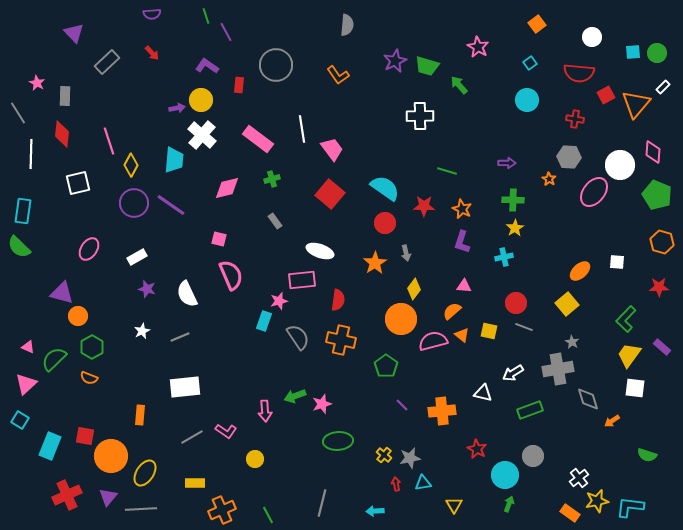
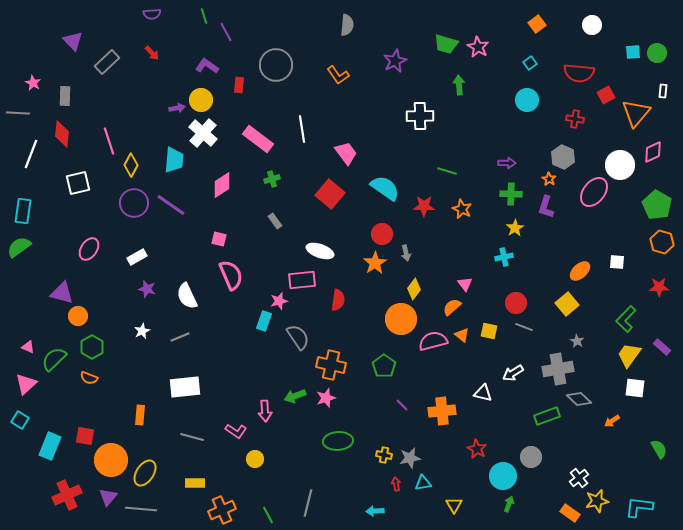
green line at (206, 16): moved 2 px left
purple triangle at (74, 33): moved 1 px left, 8 px down
white circle at (592, 37): moved 12 px up
green trapezoid at (427, 66): moved 19 px right, 22 px up
pink star at (37, 83): moved 4 px left
green arrow at (459, 85): rotated 36 degrees clockwise
white rectangle at (663, 87): moved 4 px down; rotated 40 degrees counterclockwise
orange triangle at (636, 104): moved 9 px down
gray line at (18, 113): rotated 55 degrees counterclockwise
white cross at (202, 135): moved 1 px right, 2 px up
pink trapezoid at (332, 149): moved 14 px right, 4 px down
pink diamond at (653, 152): rotated 60 degrees clockwise
white line at (31, 154): rotated 20 degrees clockwise
gray hexagon at (569, 157): moved 6 px left; rotated 20 degrees clockwise
pink diamond at (227, 188): moved 5 px left, 3 px up; rotated 20 degrees counterclockwise
green pentagon at (657, 195): moved 10 px down; rotated 8 degrees clockwise
green cross at (513, 200): moved 2 px left, 6 px up
red circle at (385, 223): moved 3 px left, 11 px down
purple L-shape at (462, 242): moved 84 px right, 35 px up
green semicircle at (19, 247): rotated 100 degrees clockwise
pink triangle at (464, 286): moved 1 px right, 2 px up; rotated 49 degrees clockwise
white semicircle at (187, 294): moved 2 px down
orange semicircle at (452, 311): moved 4 px up
orange cross at (341, 340): moved 10 px left, 25 px down
gray star at (572, 342): moved 5 px right, 1 px up
green pentagon at (386, 366): moved 2 px left
gray diamond at (588, 399): moved 9 px left; rotated 30 degrees counterclockwise
pink star at (322, 404): moved 4 px right, 6 px up
green rectangle at (530, 410): moved 17 px right, 6 px down
pink L-shape at (226, 431): moved 10 px right
gray line at (192, 437): rotated 45 degrees clockwise
yellow cross at (384, 455): rotated 28 degrees counterclockwise
green semicircle at (647, 455): moved 12 px right, 6 px up; rotated 138 degrees counterclockwise
orange circle at (111, 456): moved 4 px down
gray circle at (533, 456): moved 2 px left, 1 px down
cyan circle at (505, 475): moved 2 px left, 1 px down
gray line at (322, 503): moved 14 px left
cyan L-shape at (630, 507): moved 9 px right
gray line at (141, 509): rotated 8 degrees clockwise
